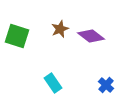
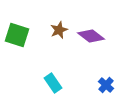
brown star: moved 1 px left, 1 px down
green square: moved 1 px up
